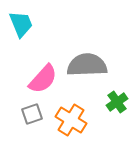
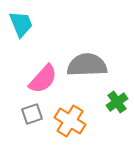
orange cross: moved 1 px left, 1 px down
